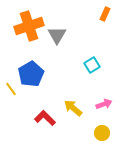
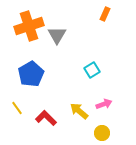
cyan square: moved 5 px down
yellow line: moved 6 px right, 19 px down
yellow arrow: moved 6 px right, 3 px down
red L-shape: moved 1 px right
